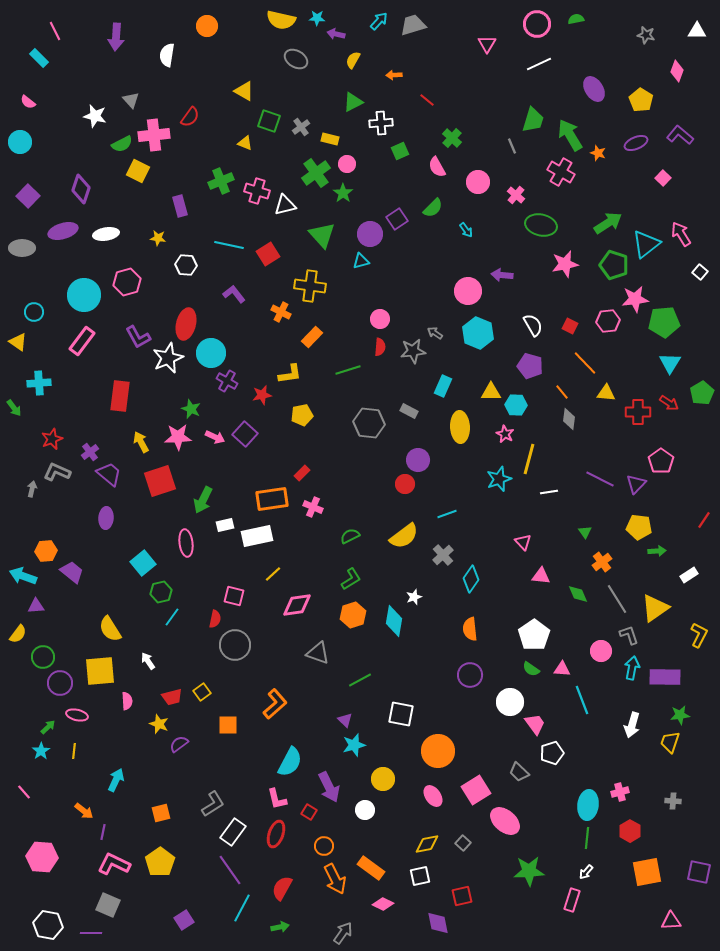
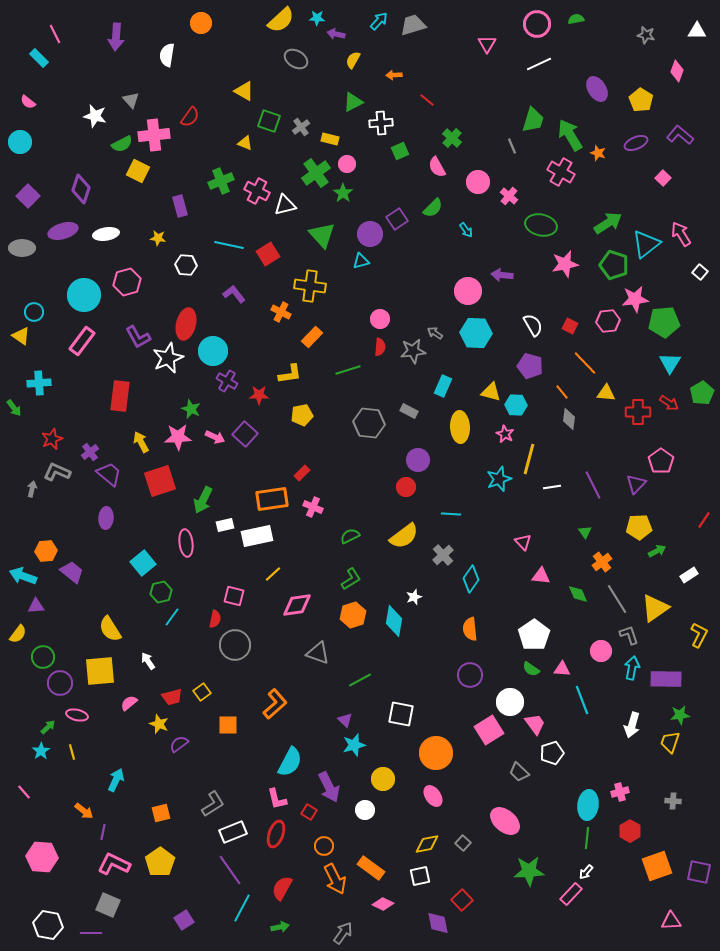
yellow semicircle at (281, 20): rotated 56 degrees counterclockwise
orange circle at (207, 26): moved 6 px left, 3 px up
pink line at (55, 31): moved 3 px down
purple ellipse at (594, 89): moved 3 px right
pink cross at (257, 191): rotated 10 degrees clockwise
pink cross at (516, 195): moved 7 px left, 1 px down
cyan hexagon at (478, 333): moved 2 px left; rotated 20 degrees counterclockwise
yellow triangle at (18, 342): moved 3 px right, 6 px up
cyan circle at (211, 353): moved 2 px right, 2 px up
yellow triangle at (491, 392): rotated 15 degrees clockwise
red star at (262, 395): moved 3 px left; rotated 12 degrees clockwise
purple line at (600, 479): moved 7 px left, 6 px down; rotated 36 degrees clockwise
red circle at (405, 484): moved 1 px right, 3 px down
white line at (549, 492): moved 3 px right, 5 px up
cyan line at (447, 514): moved 4 px right; rotated 24 degrees clockwise
yellow pentagon at (639, 527): rotated 10 degrees counterclockwise
green arrow at (657, 551): rotated 24 degrees counterclockwise
purple rectangle at (665, 677): moved 1 px right, 2 px down
pink semicircle at (127, 701): moved 2 px right, 2 px down; rotated 126 degrees counterclockwise
yellow line at (74, 751): moved 2 px left, 1 px down; rotated 21 degrees counterclockwise
orange circle at (438, 751): moved 2 px left, 2 px down
pink square at (476, 790): moved 13 px right, 60 px up
white rectangle at (233, 832): rotated 32 degrees clockwise
orange square at (647, 872): moved 10 px right, 6 px up; rotated 8 degrees counterclockwise
red square at (462, 896): moved 4 px down; rotated 30 degrees counterclockwise
pink rectangle at (572, 900): moved 1 px left, 6 px up; rotated 25 degrees clockwise
